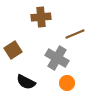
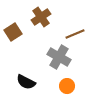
brown cross: rotated 30 degrees counterclockwise
brown square: moved 18 px up
gray cross: moved 2 px right, 1 px up
orange circle: moved 3 px down
